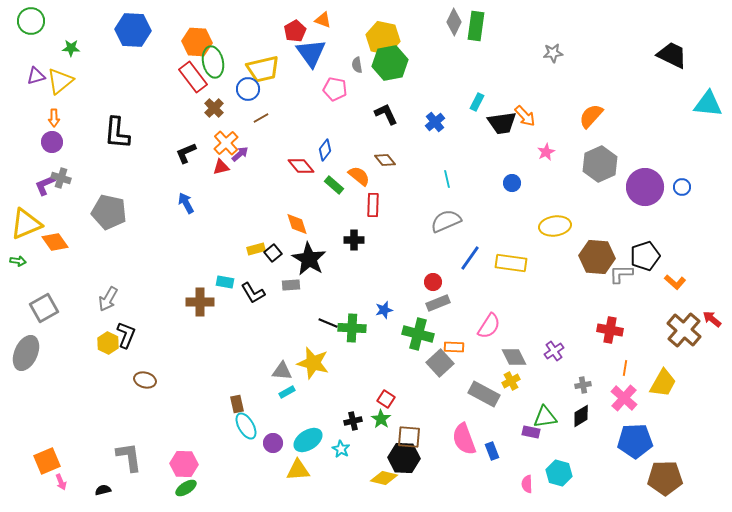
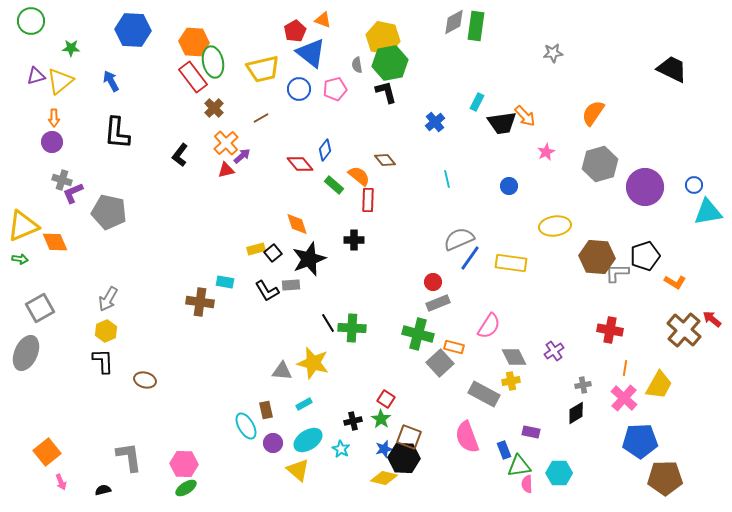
gray diamond at (454, 22): rotated 36 degrees clockwise
orange hexagon at (197, 42): moved 3 px left
blue triangle at (311, 53): rotated 16 degrees counterclockwise
black trapezoid at (672, 55): moved 14 px down
blue circle at (248, 89): moved 51 px right
pink pentagon at (335, 89): rotated 25 degrees counterclockwise
cyan triangle at (708, 104): moved 108 px down; rotated 16 degrees counterclockwise
black L-shape at (386, 114): moved 22 px up; rotated 10 degrees clockwise
orange semicircle at (591, 116): moved 2 px right, 3 px up; rotated 8 degrees counterclockwise
black L-shape at (186, 153): moved 6 px left, 2 px down; rotated 30 degrees counterclockwise
purple arrow at (240, 154): moved 2 px right, 2 px down
gray hexagon at (600, 164): rotated 8 degrees clockwise
red diamond at (301, 166): moved 1 px left, 2 px up
red triangle at (221, 167): moved 5 px right, 3 px down
gray cross at (61, 178): moved 1 px right, 2 px down
blue circle at (512, 183): moved 3 px left, 3 px down
purple L-shape at (45, 185): moved 28 px right, 8 px down
blue circle at (682, 187): moved 12 px right, 2 px up
blue arrow at (186, 203): moved 75 px left, 122 px up
red rectangle at (373, 205): moved 5 px left, 5 px up
gray semicircle at (446, 221): moved 13 px right, 18 px down
yellow triangle at (26, 224): moved 3 px left, 2 px down
orange diamond at (55, 242): rotated 12 degrees clockwise
black star at (309, 259): rotated 20 degrees clockwise
green arrow at (18, 261): moved 2 px right, 2 px up
gray L-shape at (621, 274): moved 4 px left, 1 px up
orange L-shape at (675, 282): rotated 10 degrees counterclockwise
black L-shape at (253, 293): moved 14 px right, 2 px up
brown cross at (200, 302): rotated 8 degrees clockwise
gray square at (44, 308): moved 4 px left
blue star at (384, 310): moved 139 px down
black line at (328, 323): rotated 36 degrees clockwise
black L-shape at (126, 335): moved 23 px left, 26 px down; rotated 24 degrees counterclockwise
yellow hexagon at (108, 343): moved 2 px left, 12 px up; rotated 10 degrees clockwise
orange rectangle at (454, 347): rotated 12 degrees clockwise
yellow cross at (511, 381): rotated 18 degrees clockwise
yellow trapezoid at (663, 383): moved 4 px left, 2 px down
cyan rectangle at (287, 392): moved 17 px right, 12 px down
brown rectangle at (237, 404): moved 29 px right, 6 px down
black diamond at (581, 416): moved 5 px left, 3 px up
green triangle at (545, 417): moved 26 px left, 49 px down
brown square at (409, 437): rotated 15 degrees clockwise
pink semicircle at (464, 439): moved 3 px right, 2 px up
blue pentagon at (635, 441): moved 5 px right
blue rectangle at (492, 451): moved 12 px right, 1 px up
orange square at (47, 461): moved 9 px up; rotated 16 degrees counterclockwise
yellow triangle at (298, 470): rotated 45 degrees clockwise
cyan hexagon at (559, 473): rotated 15 degrees counterclockwise
